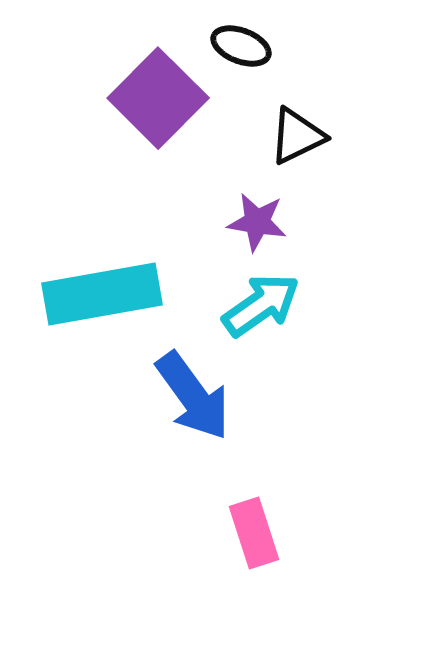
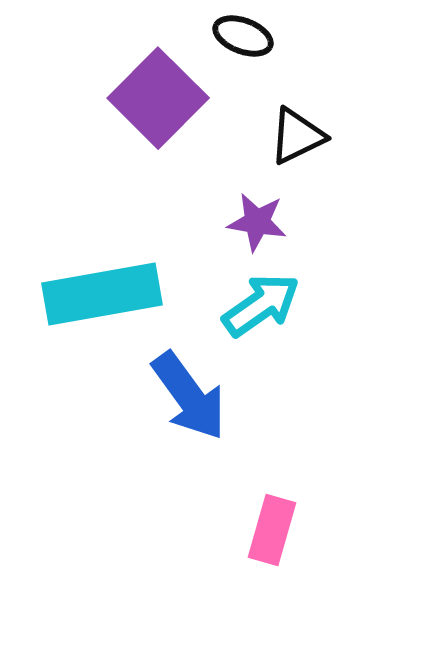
black ellipse: moved 2 px right, 10 px up
blue arrow: moved 4 px left
pink rectangle: moved 18 px right, 3 px up; rotated 34 degrees clockwise
